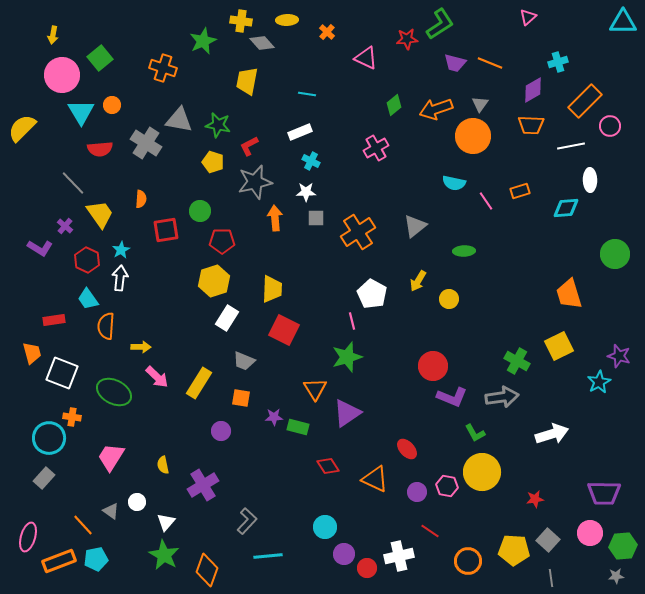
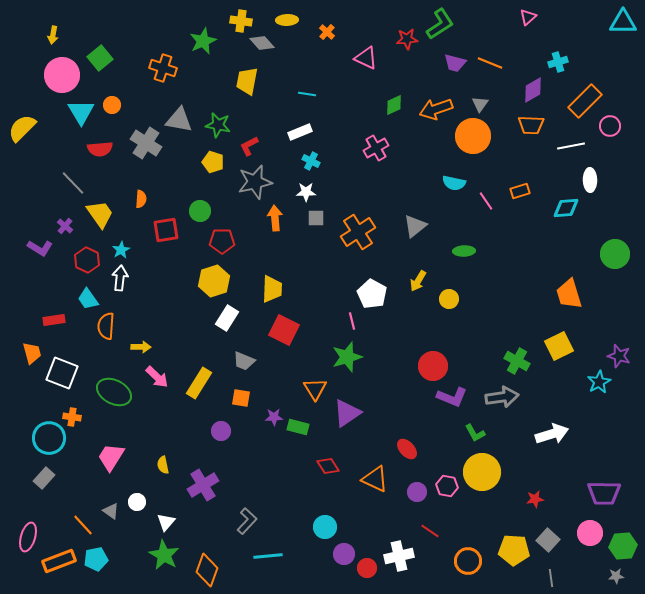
green diamond at (394, 105): rotated 15 degrees clockwise
